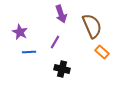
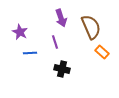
purple arrow: moved 4 px down
brown semicircle: moved 1 px left, 1 px down
purple line: rotated 48 degrees counterclockwise
blue line: moved 1 px right, 1 px down
